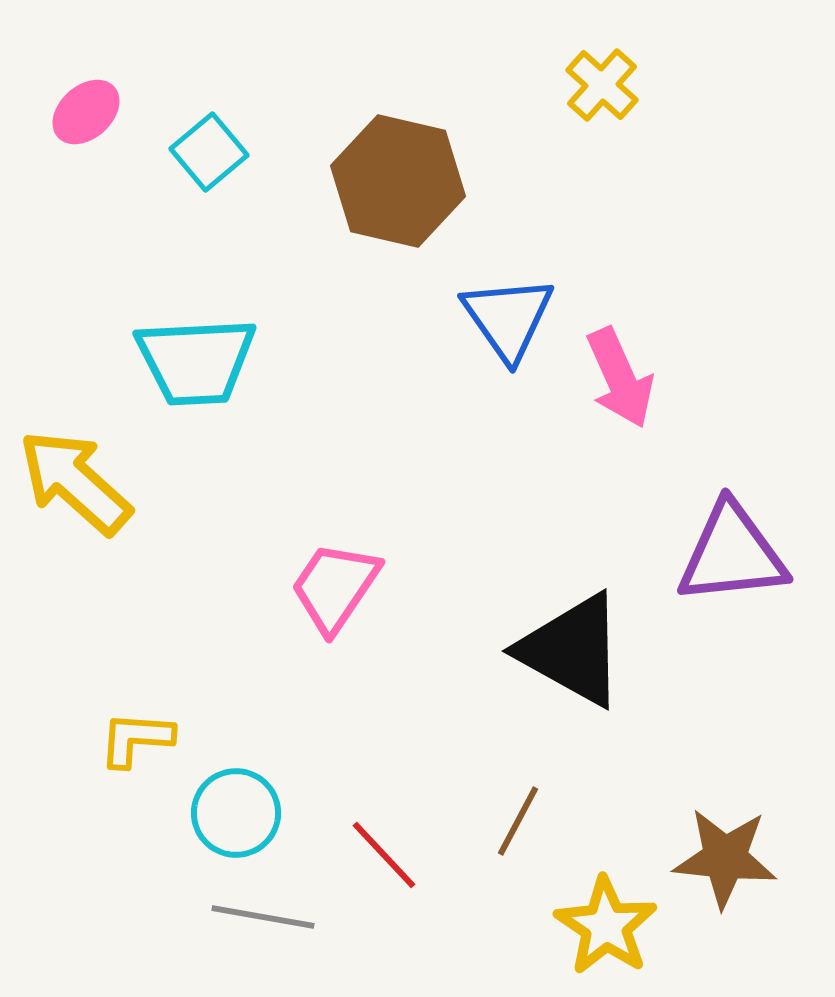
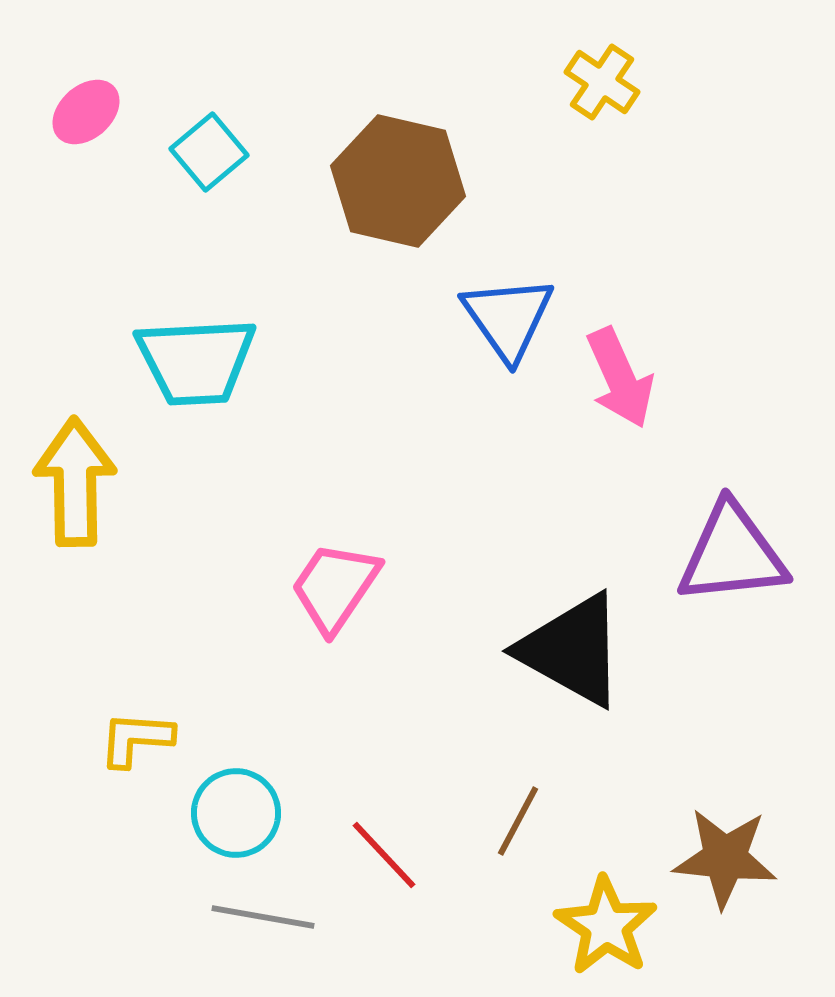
yellow cross: moved 3 px up; rotated 8 degrees counterclockwise
yellow arrow: rotated 47 degrees clockwise
